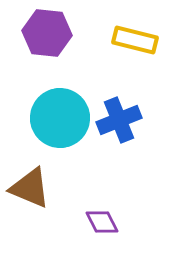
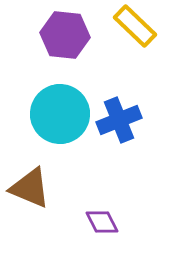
purple hexagon: moved 18 px right, 2 px down
yellow rectangle: moved 14 px up; rotated 30 degrees clockwise
cyan circle: moved 4 px up
